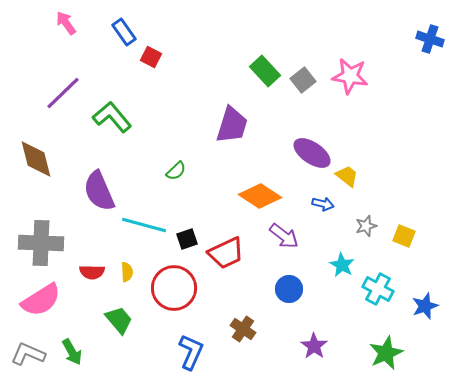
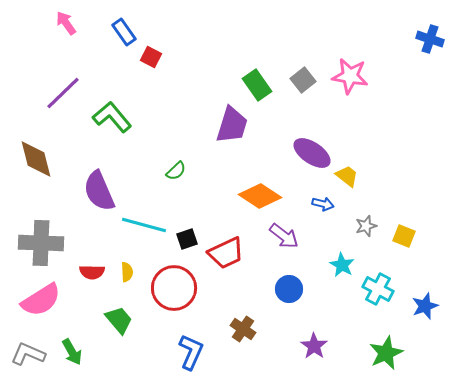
green rectangle: moved 8 px left, 14 px down; rotated 8 degrees clockwise
